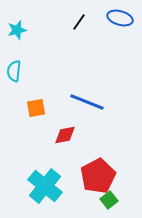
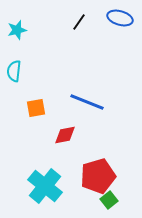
red pentagon: rotated 12 degrees clockwise
